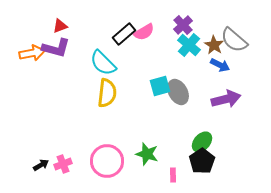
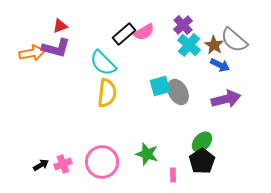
pink circle: moved 5 px left, 1 px down
